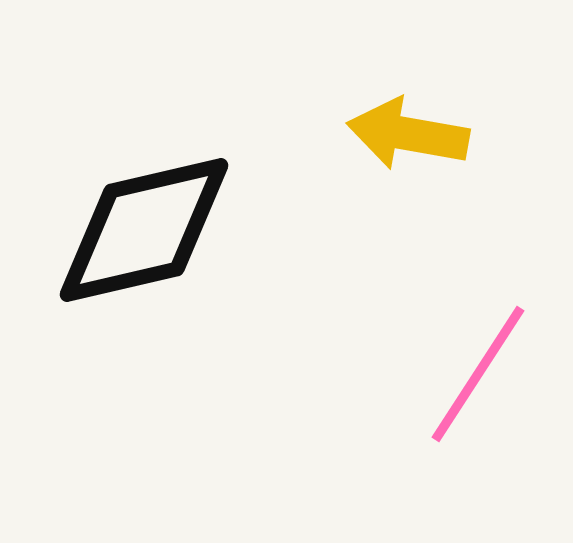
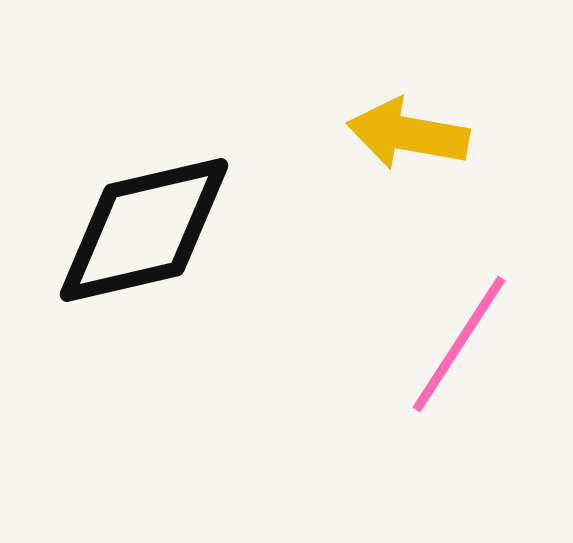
pink line: moved 19 px left, 30 px up
